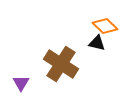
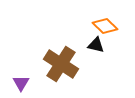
black triangle: moved 1 px left, 2 px down
